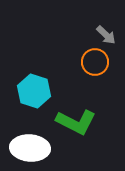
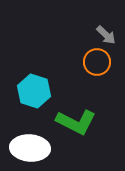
orange circle: moved 2 px right
